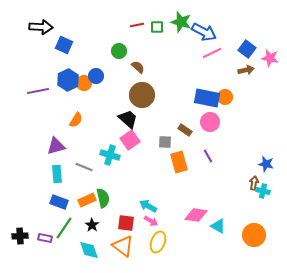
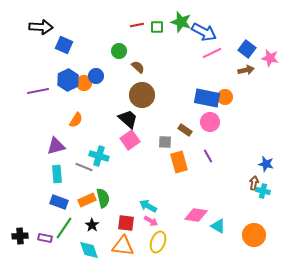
cyan cross at (110, 155): moved 11 px left, 1 px down
orange triangle at (123, 246): rotated 30 degrees counterclockwise
